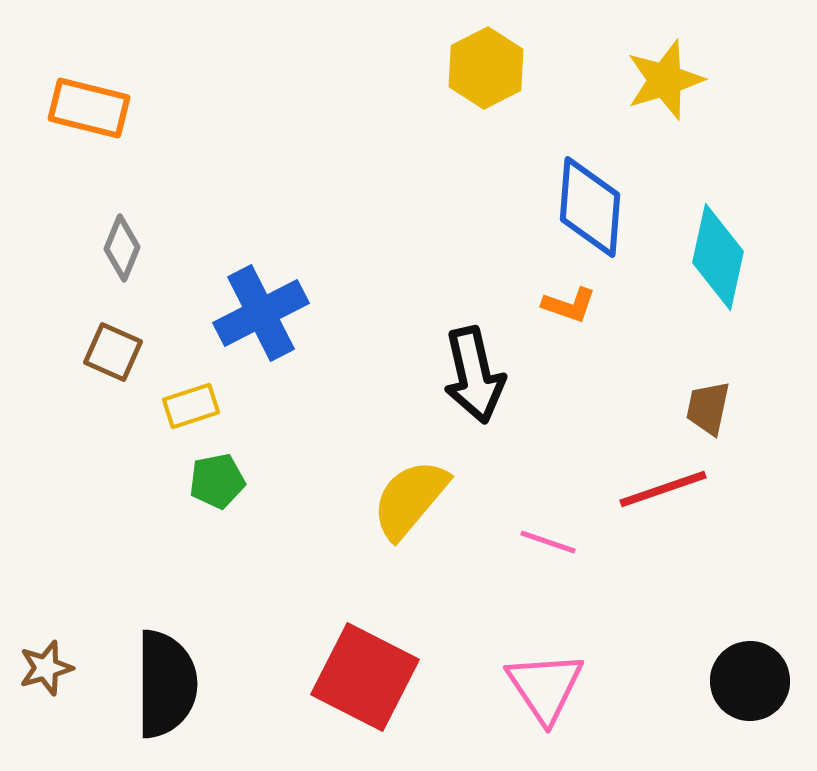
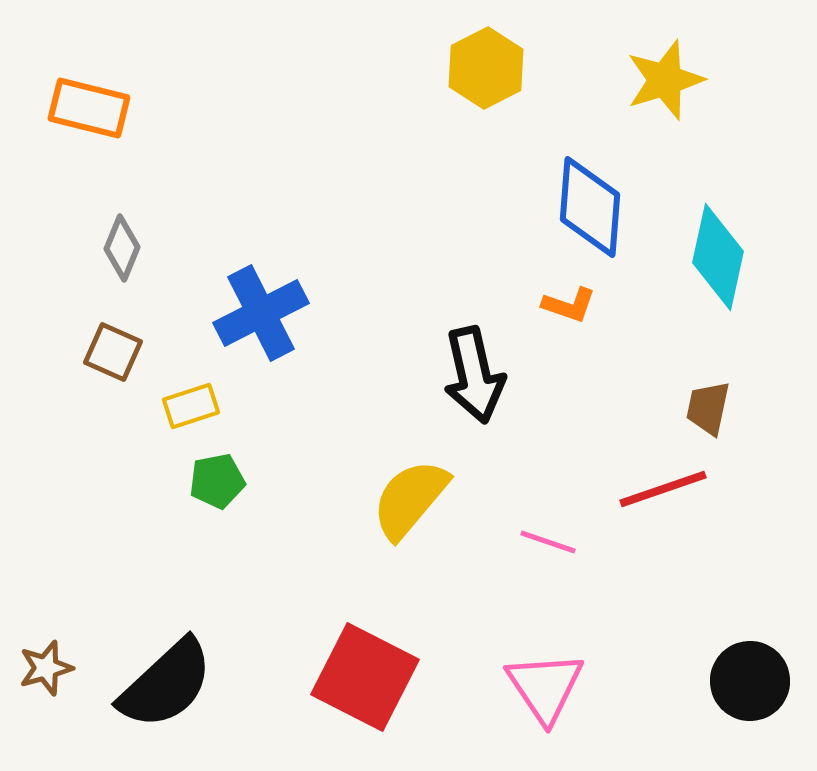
black semicircle: rotated 47 degrees clockwise
